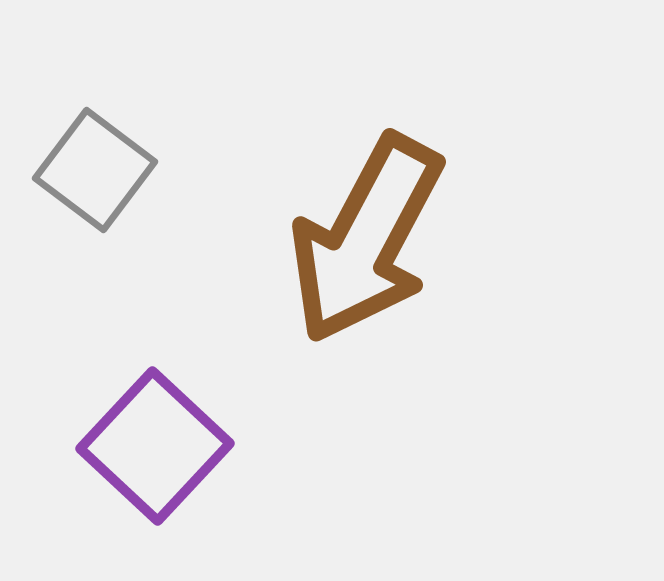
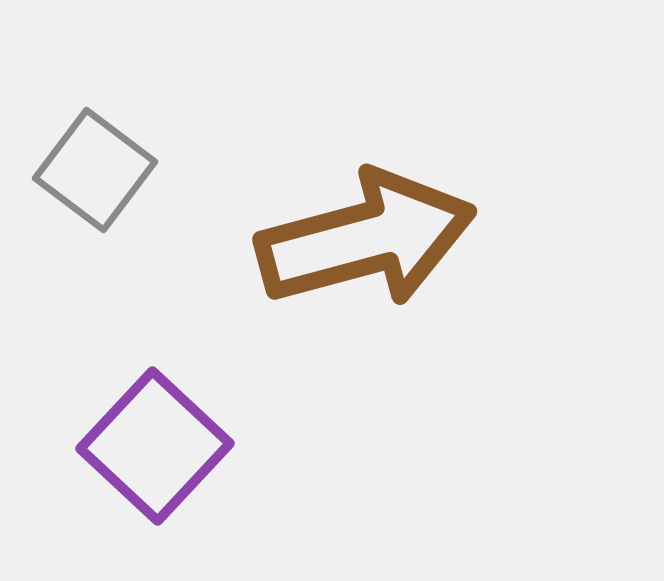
brown arrow: rotated 133 degrees counterclockwise
